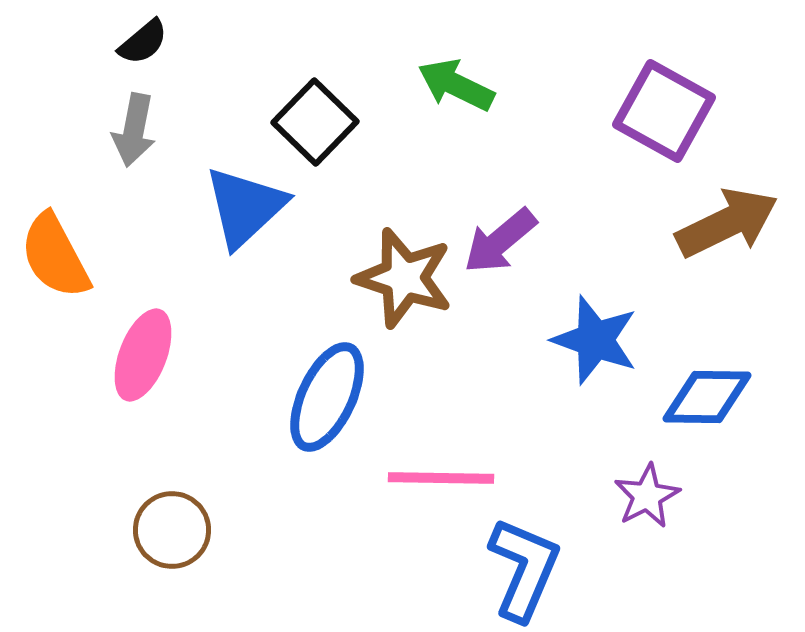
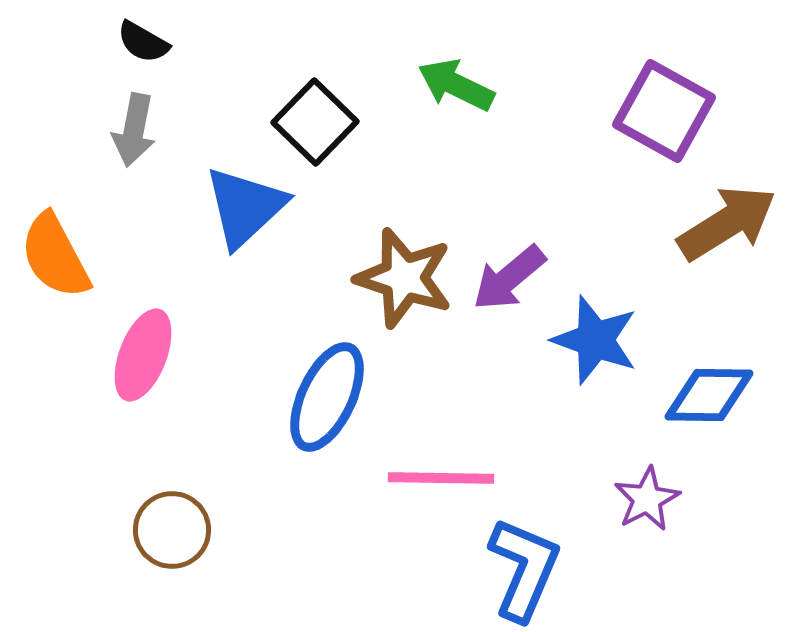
black semicircle: rotated 70 degrees clockwise
brown arrow: rotated 6 degrees counterclockwise
purple arrow: moved 9 px right, 37 px down
blue diamond: moved 2 px right, 2 px up
purple star: moved 3 px down
